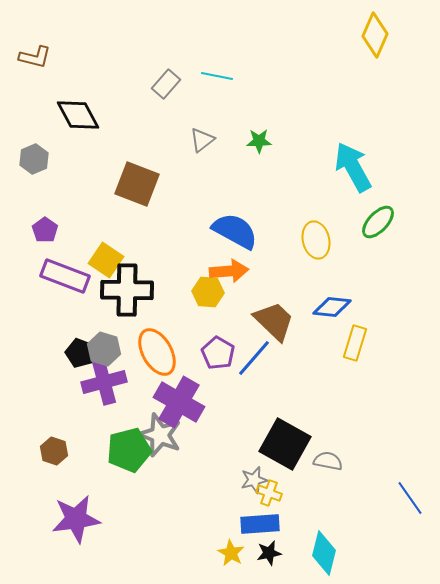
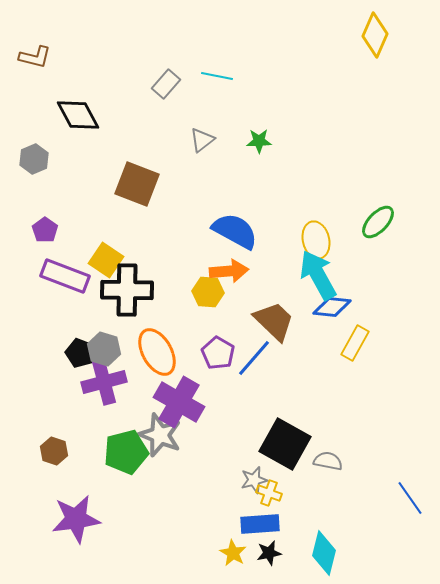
cyan arrow at (353, 167): moved 35 px left, 108 px down
yellow rectangle at (355, 343): rotated 12 degrees clockwise
green pentagon at (129, 450): moved 3 px left, 2 px down
yellow star at (231, 553): moved 2 px right
